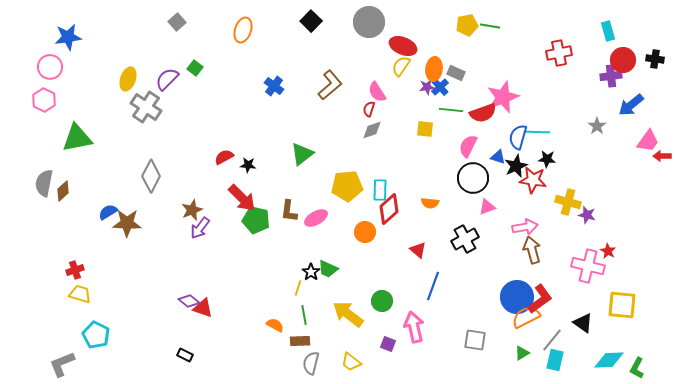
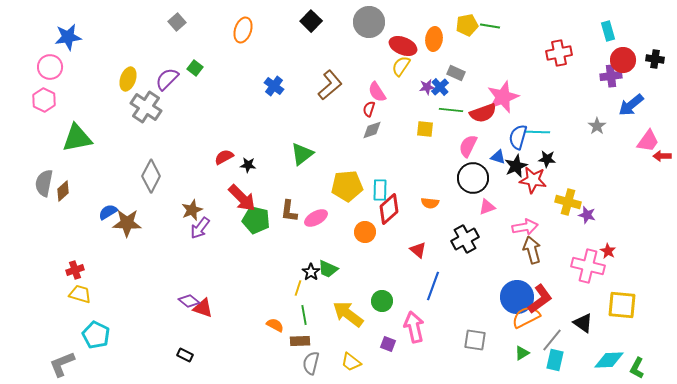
orange ellipse at (434, 69): moved 30 px up
